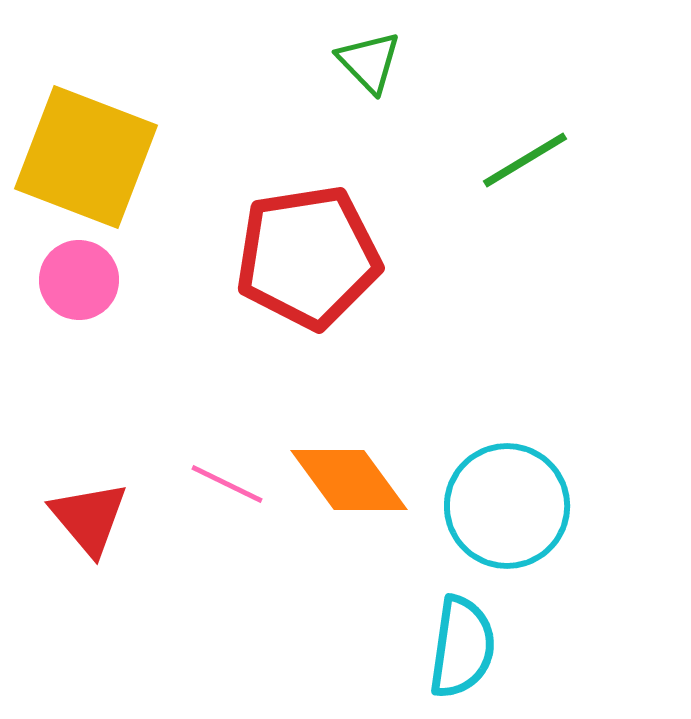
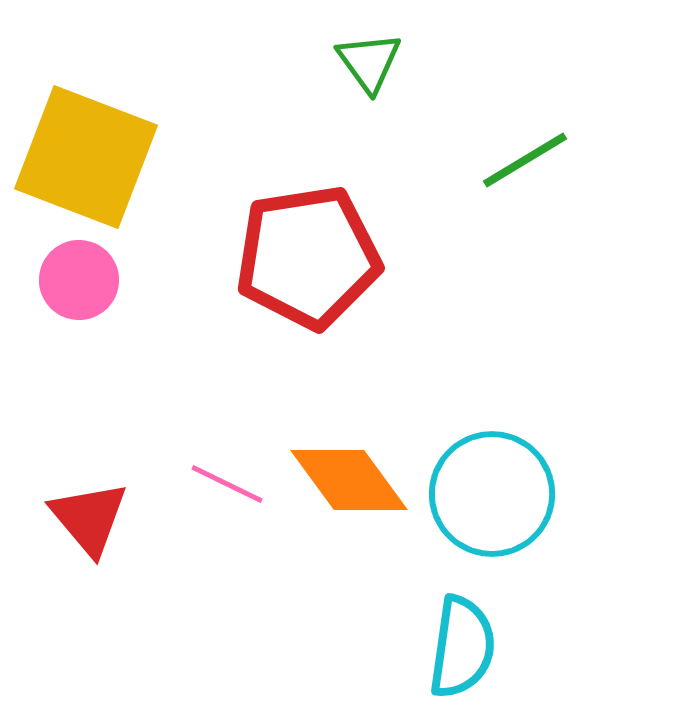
green triangle: rotated 8 degrees clockwise
cyan circle: moved 15 px left, 12 px up
